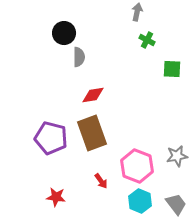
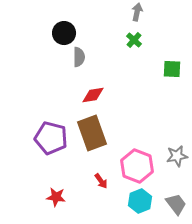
green cross: moved 13 px left; rotated 14 degrees clockwise
cyan hexagon: rotated 15 degrees clockwise
